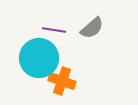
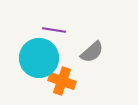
gray semicircle: moved 24 px down
